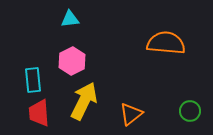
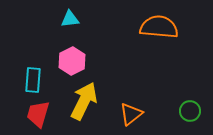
orange semicircle: moved 7 px left, 16 px up
cyan rectangle: rotated 10 degrees clockwise
red trapezoid: moved 1 px left, 1 px down; rotated 20 degrees clockwise
